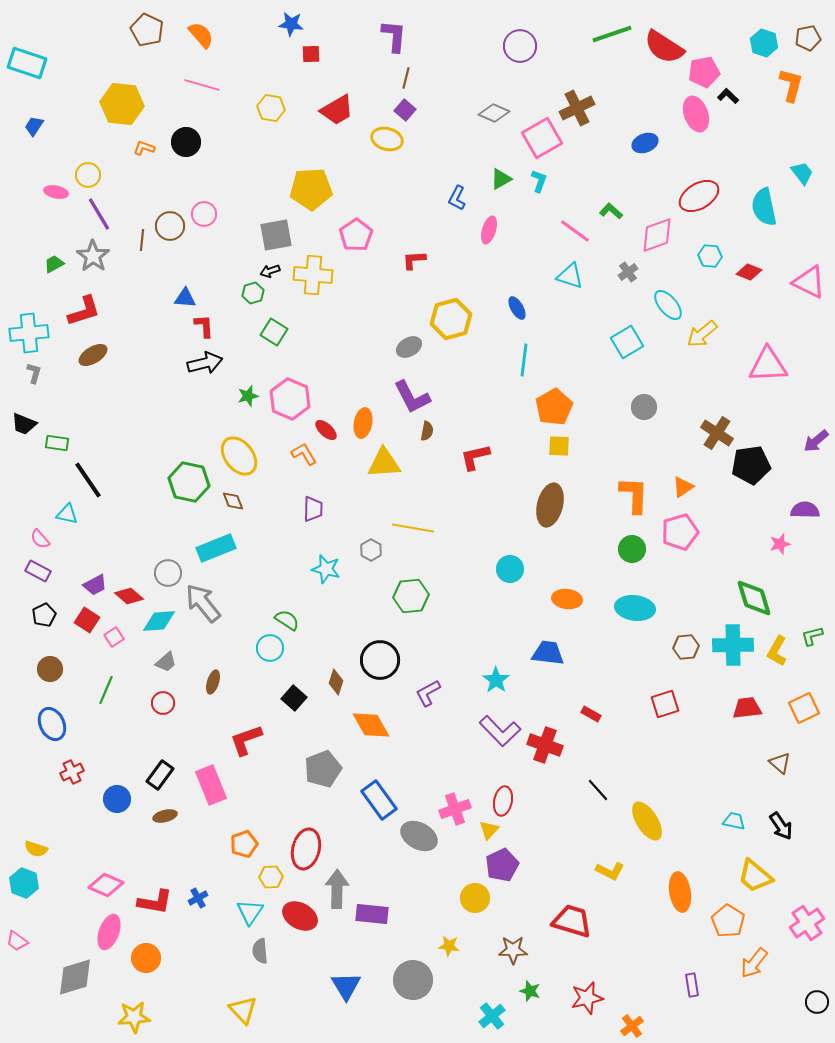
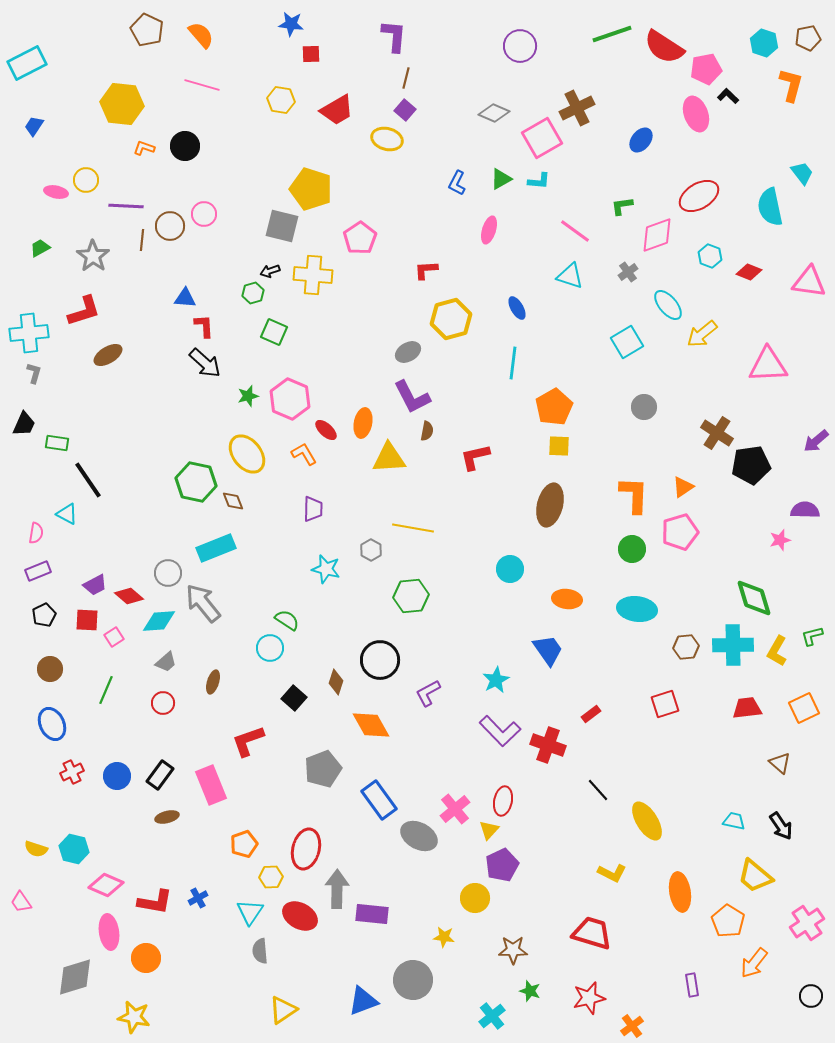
cyan rectangle at (27, 63): rotated 45 degrees counterclockwise
pink pentagon at (704, 72): moved 2 px right, 3 px up
yellow hexagon at (271, 108): moved 10 px right, 8 px up
black circle at (186, 142): moved 1 px left, 4 px down
blue ellipse at (645, 143): moved 4 px left, 3 px up; rotated 30 degrees counterclockwise
yellow circle at (88, 175): moved 2 px left, 5 px down
cyan L-shape at (539, 181): rotated 75 degrees clockwise
yellow pentagon at (311, 189): rotated 21 degrees clockwise
blue L-shape at (457, 198): moved 15 px up
cyan semicircle at (764, 207): moved 6 px right
green L-shape at (611, 211): moved 11 px right, 5 px up; rotated 50 degrees counterclockwise
purple line at (99, 214): moved 27 px right, 8 px up; rotated 56 degrees counterclockwise
gray square at (276, 235): moved 6 px right, 9 px up; rotated 24 degrees clockwise
pink pentagon at (356, 235): moved 4 px right, 3 px down
cyan hexagon at (710, 256): rotated 15 degrees clockwise
red L-shape at (414, 260): moved 12 px right, 10 px down
green trapezoid at (54, 264): moved 14 px left, 16 px up
pink triangle at (809, 282): rotated 18 degrees counterclockwise
green square at (274, 332): rotated 8 degrees counterclockwise
gray ellipse at (409, 347): moved 1 px left, 5 px down
brown ellipse at (93, 355): moved 15 px right
cyan line at (524, 360): moved 11 px left, 3 px down
black arrow at (205, 363): rotated 56 degrees clockwise
black trapezoid at (24, 424): rotated 88 degrees counterclockwise
yellow ellipse at (239, 456): moved 8 px right, 2 px up
yellow triangle at (384, 463): moved 5 px right, 5 px up
green hexagon at (189, 482): moved 7 px right
cyan triangle at (67, 514): rotated 15 degrees clockwise
pink semicircle at (40, 539): moved 4 px left, 6 px up; rotated 130 degrees counterclockwise
pink star at (780, 544): moved 4 px up
purple rectangle at (38, 571): rotated 50 degrees counterclockwise
cyan ellipse at (635, 608): moved 2 px right, 1 px down
red square at (87, 620): rotated 30 degrees counterclockwise
blue trapezoid at (548, 653): moved 3 px up; rotated 48 degrees clockwise
cyan star at (496, 680): rotated 8 degrees clockwise
red rectangle at (591, 714): rotated 66 degrees counterclockwise
red L-shape at (246, 740): moved 2 px right, 1 px down
red cross at (545, 745): moved 3 px right
blue circle at (117, 799): moved 23 px up
pink cross at (455, 809): rotated 20 degrees counterclockwise
brown ellipse at (165, 816): moved 2 px right, 1 px down
yellow L-shape at (610, 871): moved 2 px right, 2 px down
cyan hexagon at (24, 883): moved 50 px right, 34 px up; rotated 8 degrees counterclockwise
red trapezoid at (572, 921): moved 20 px right, 12 px down
pink ellipse at (109, 932): rotated 28 degrees counterclockwise
pink trapezoid at (17, 941): moved 4 px right, 39 px up; rotated 20 degrees clockwise
yellow star at (449, 946): moved 5 px left, 9 px up
blue triangle at (346, 986): moved 17 px right, 15 px down; rotated 40 degrees clockwise
red star at (587, 998): moved 2 px right
black circle at (817, 1002): moved 6 px left, 6 px up
yellow triangle at (243, 1010): moved 40 px right; rotated 40 degrees clockwise
yellow star at (134, 1017): rotated 16 degrees clockwise
